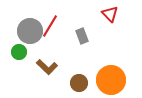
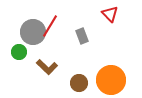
gray circle: moved 3 px right, 1 px down
